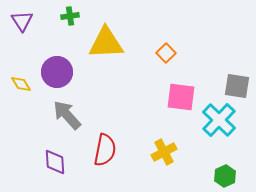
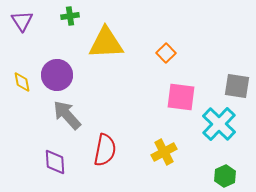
purple circle: moved 3 px down
yellow diamond: moved 1 px right, 2 px up; rotated 20 degrees clockwise
cyan cross: moved 4 px down
